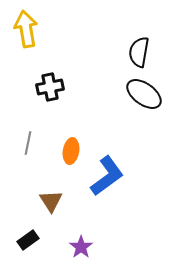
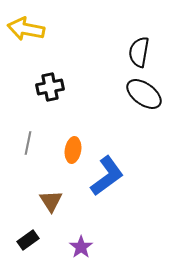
yellow arrow: rotated 69 degrees counterclockwise
orange ellipse: moved 2 px right, 1 px up
